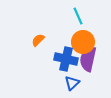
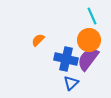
cyan line: moved 14 px right
orange circle: moved 6 px right, 2 px up
purple semicircle: rotated 25 degrees clockwise
blue triangle: moved 1 px left
